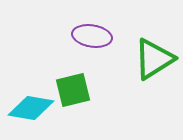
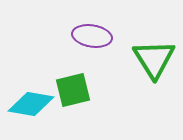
green triangle: rotated 30 degrees counterclockwise
cyan diamond: moved 4 px up
